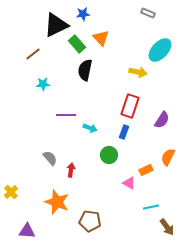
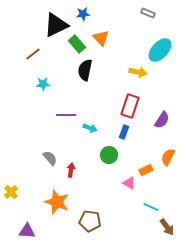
cyan line: rotated 35 degrees clockwise
